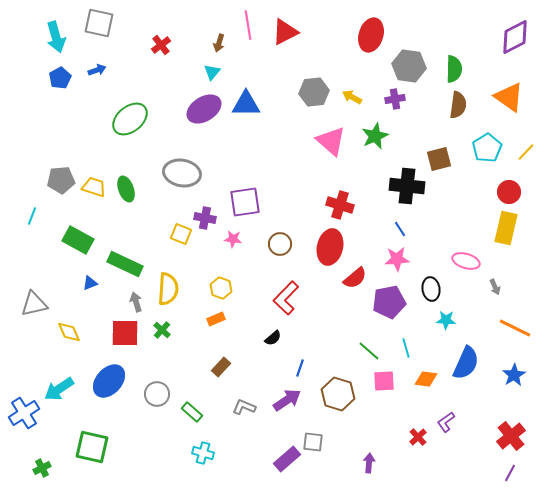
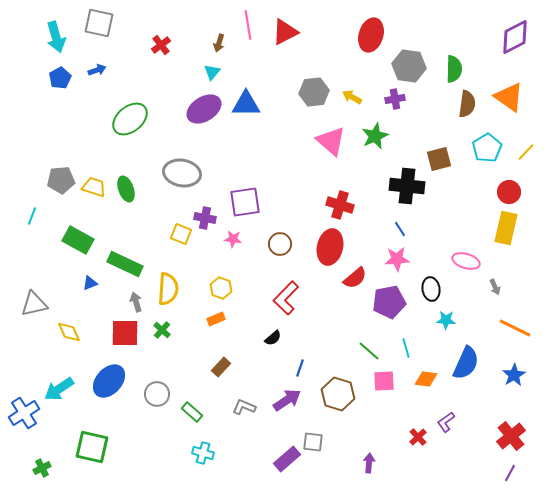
brown semicircle at (458, 105): moved 9 px right, 1 px up
